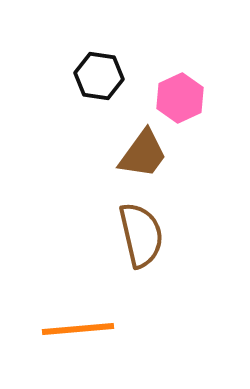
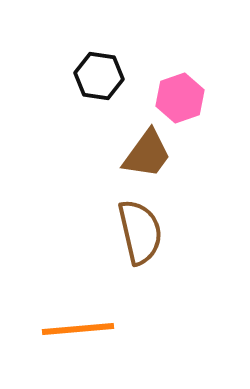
pink hexagon: rotated 6 degrees clockwise
brown trapezoid: moved 4 px right
brown semicircle: moved 1 px left, 3 px up
